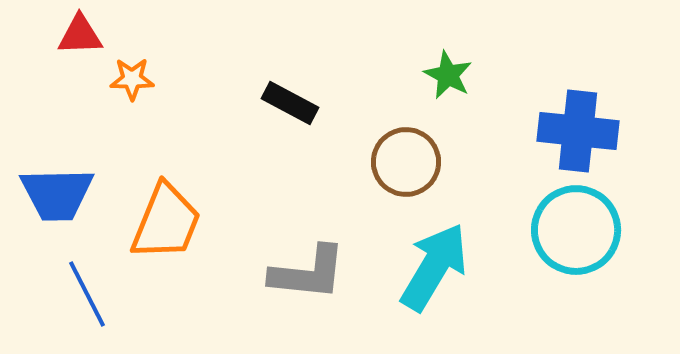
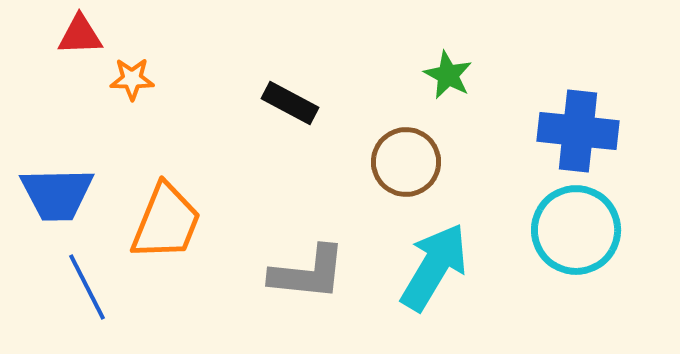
blue line: moved 7 px up
